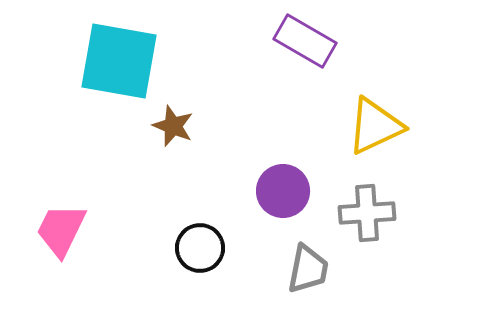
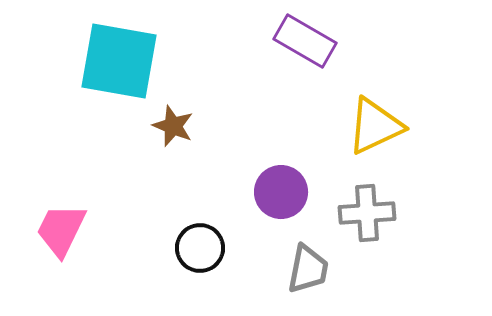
purple circle: moved 2 px left, 1 px down
